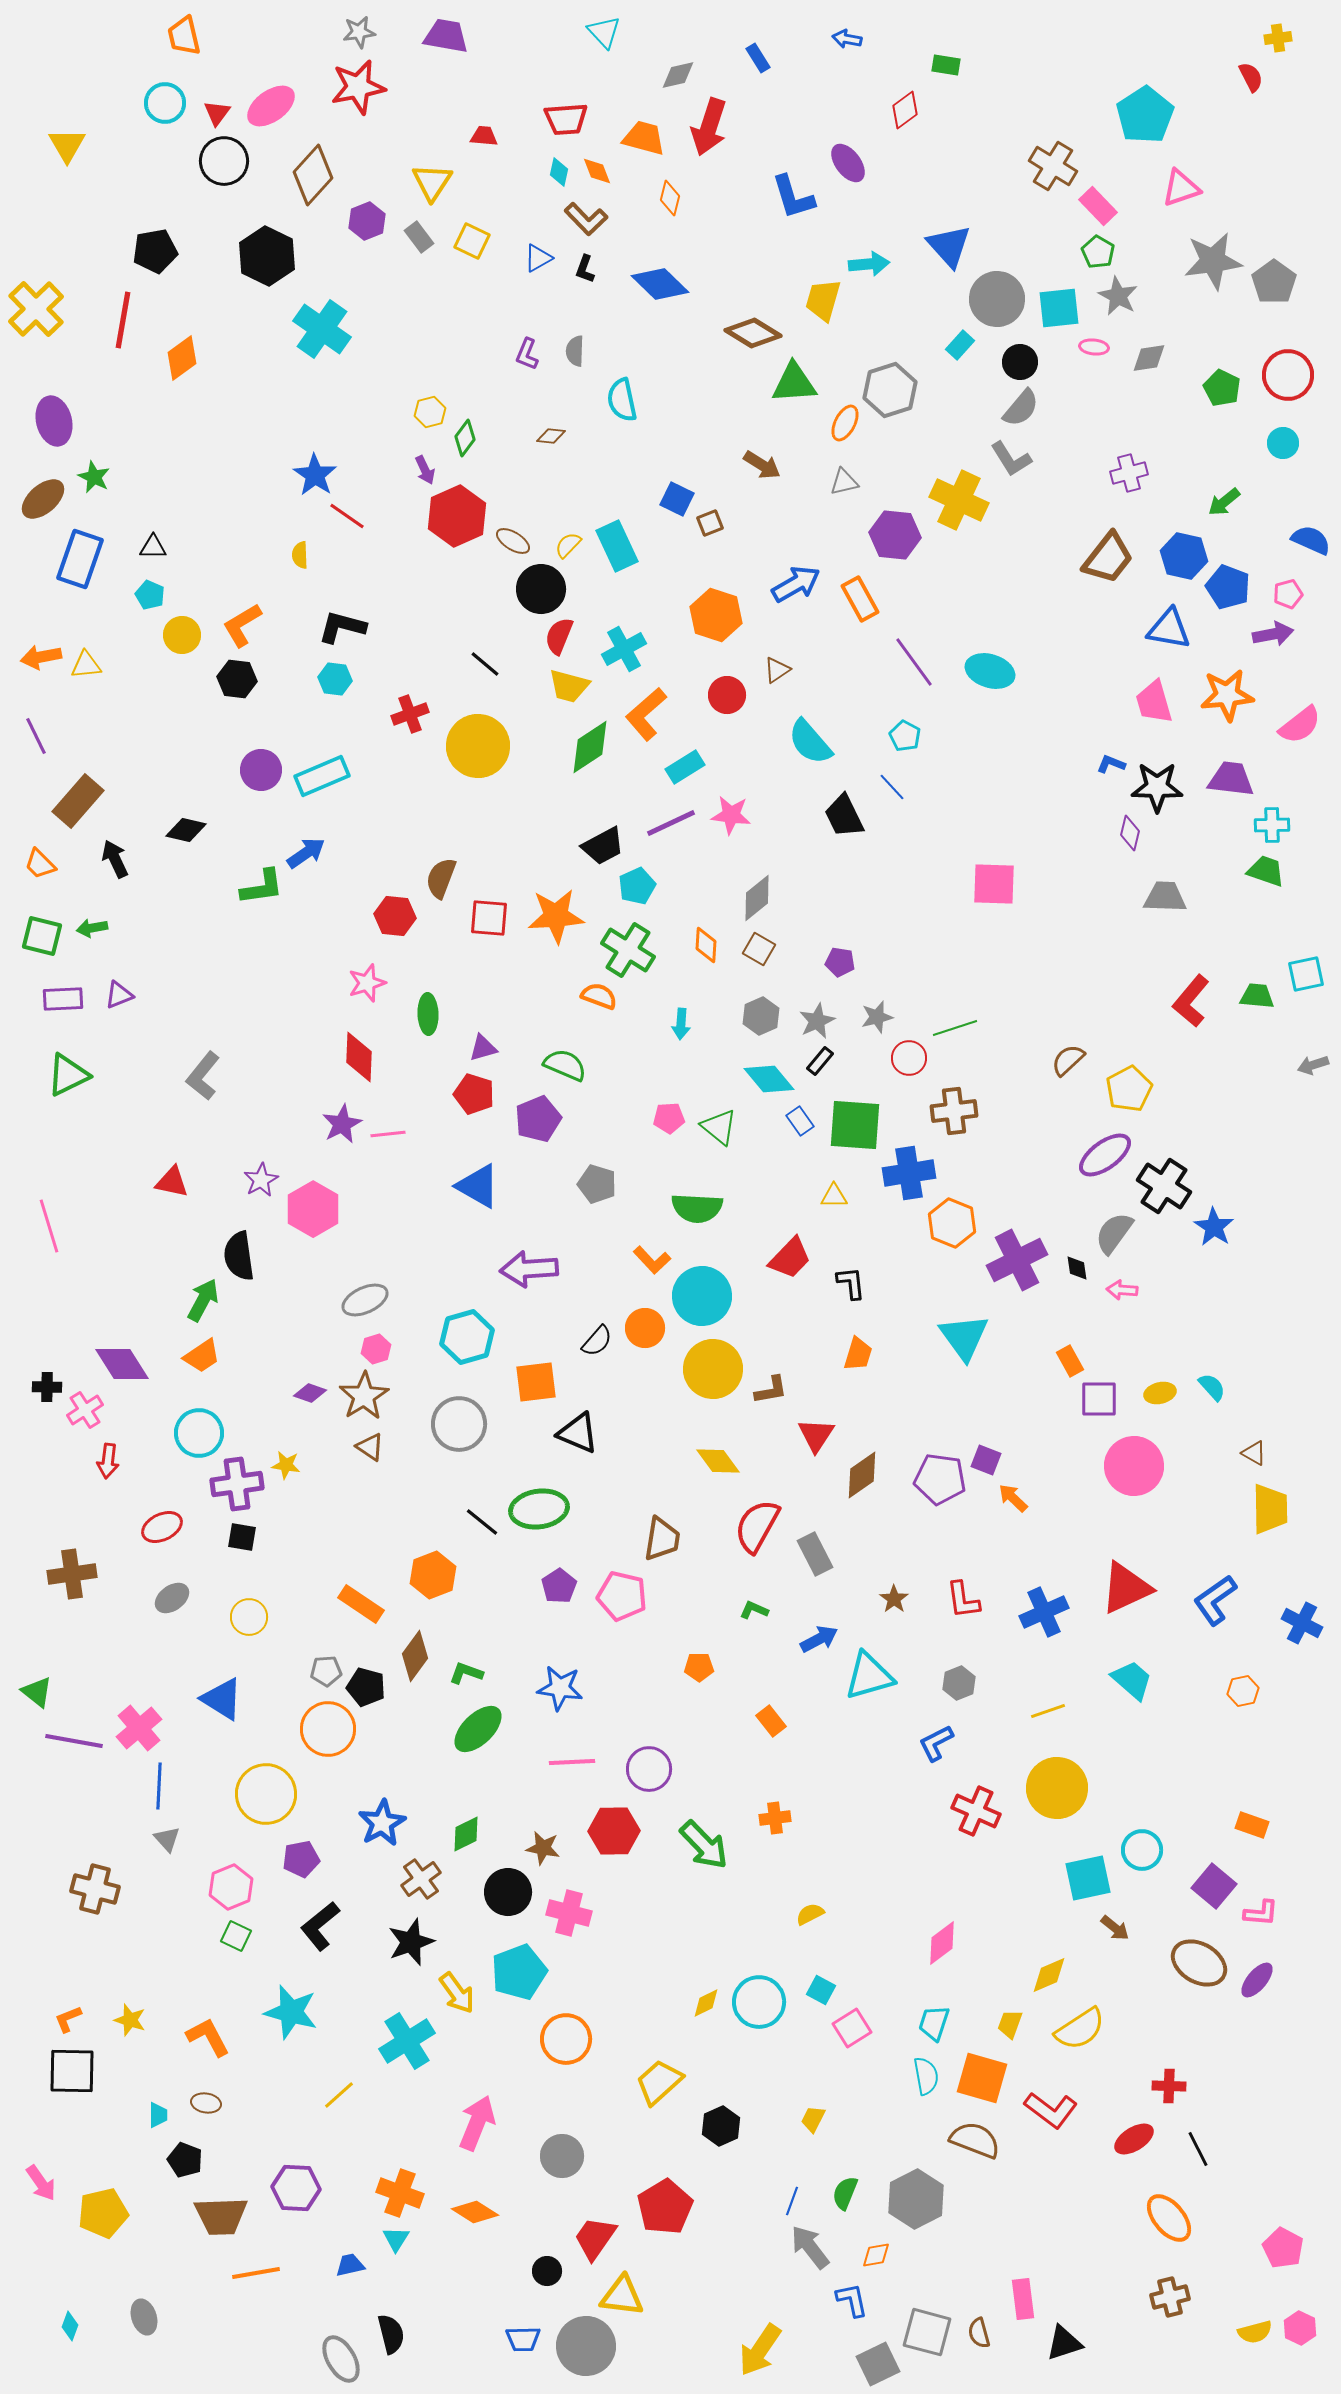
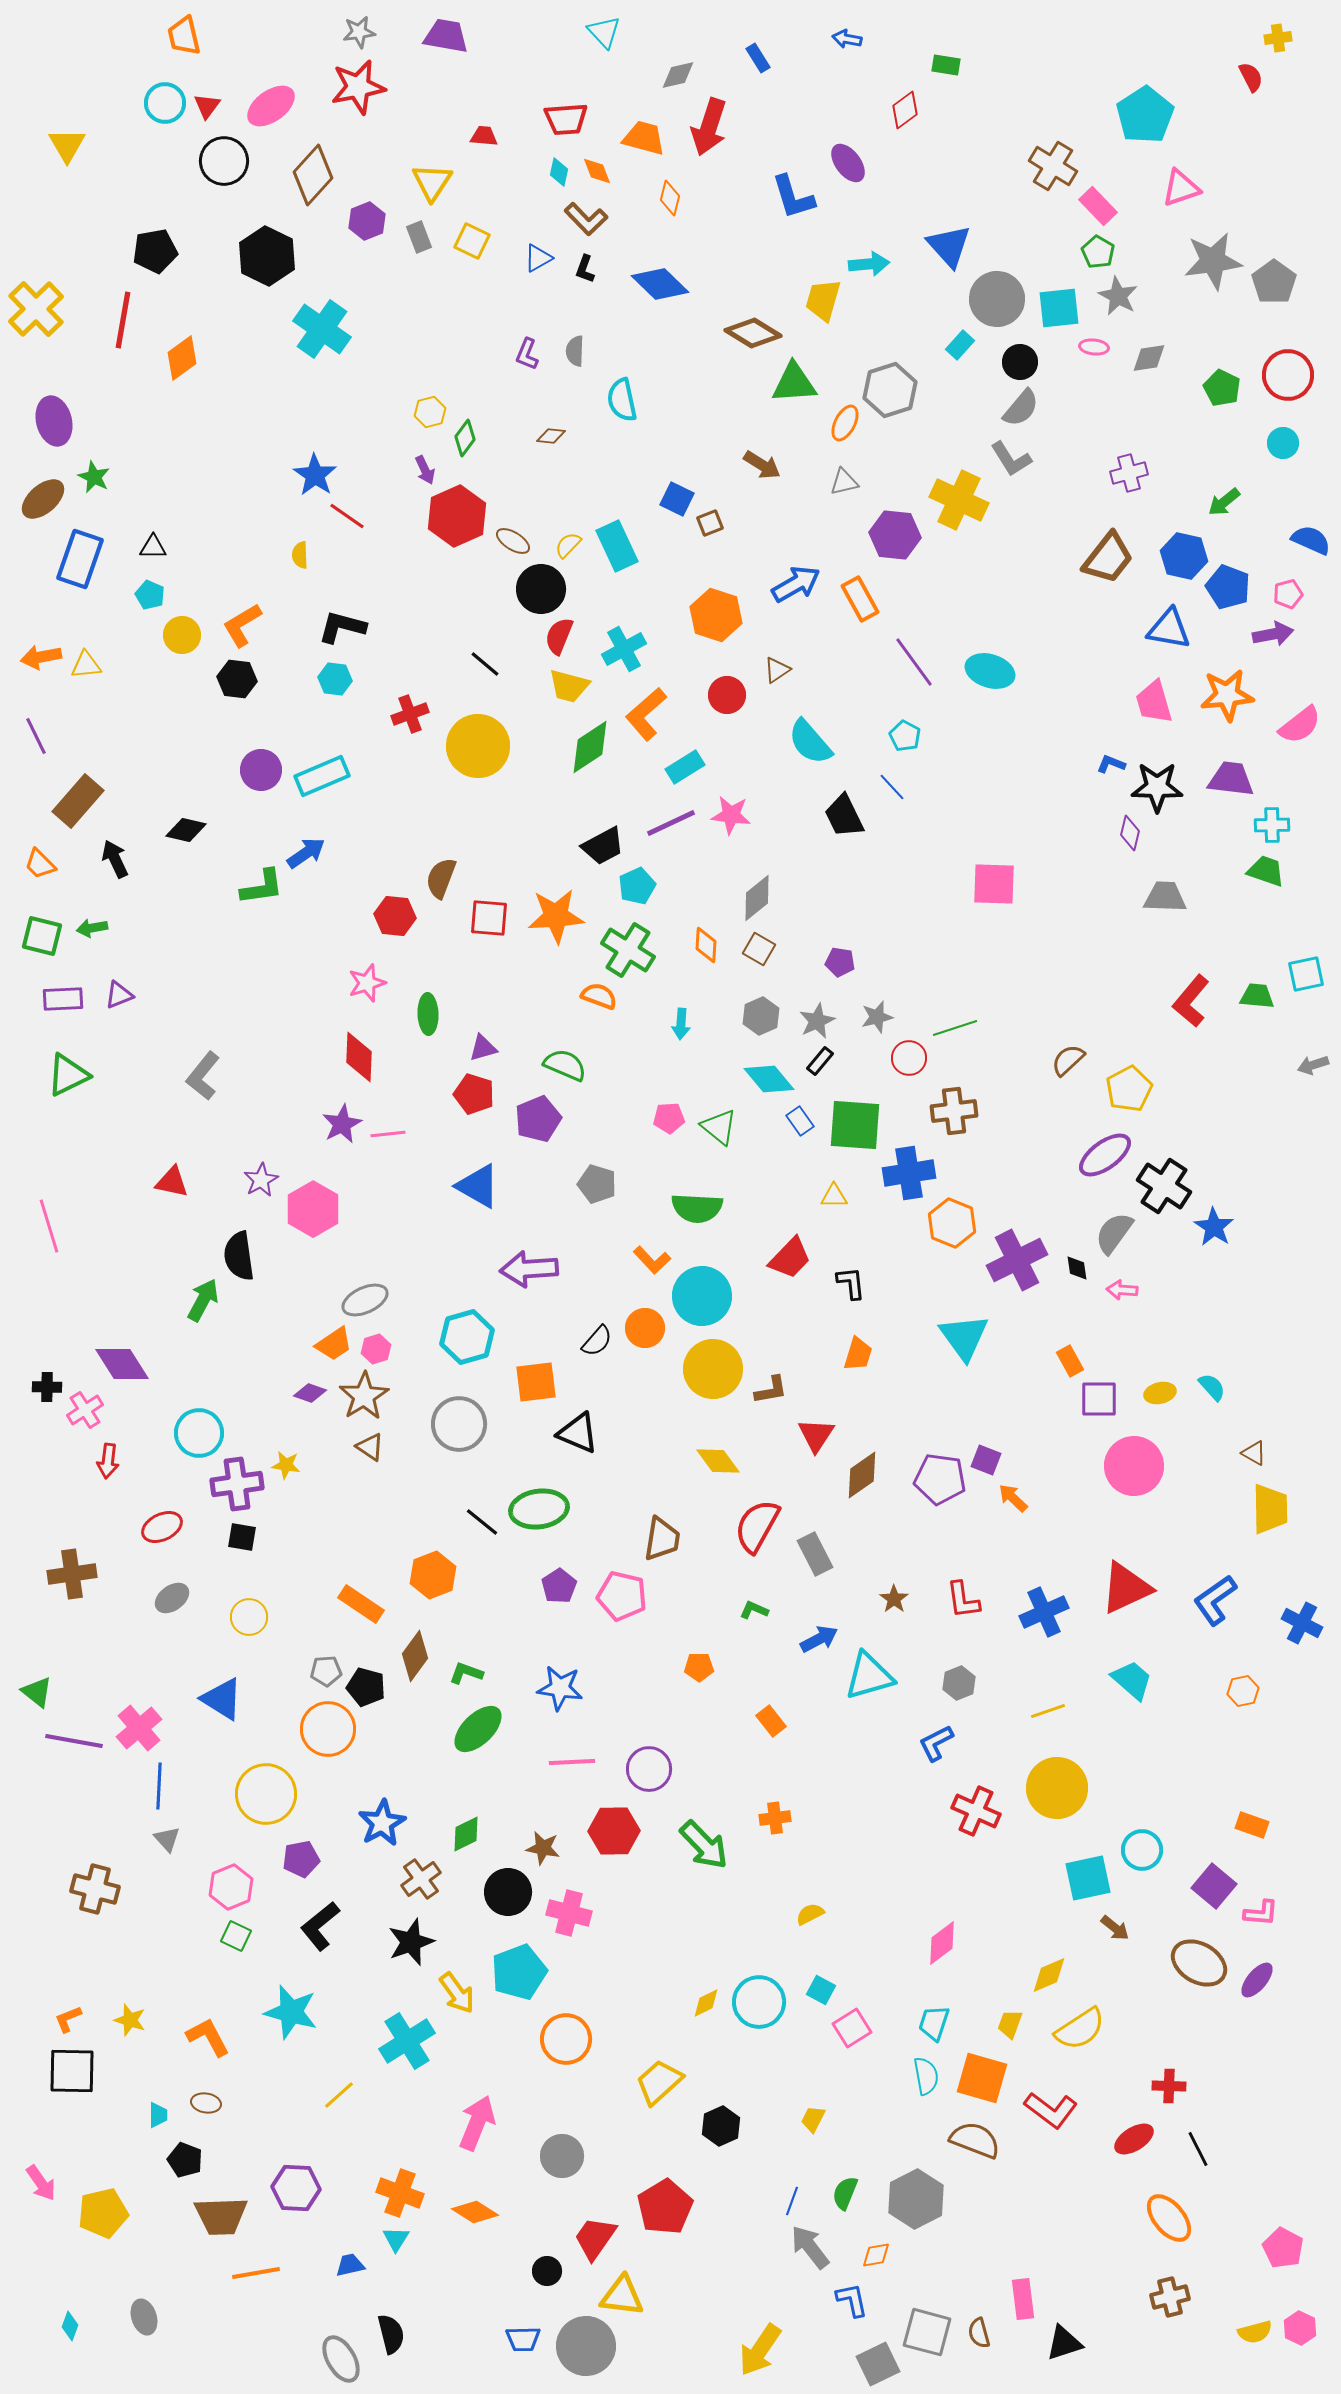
red triangle at (217, 113): moved 10 px left, 7 px up
gray rectangle at (419, 237): rotated 16 degrees clockwise
orange trapezoid at (202, 1356): moved 132 px right, 12 px up
